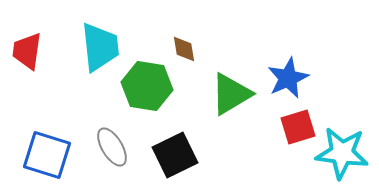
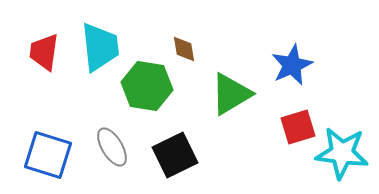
red trapezoid: moved 17 px right, 1 px down
blue star: moved 4 px right, 13 px up
blue square: moved 1 px right
